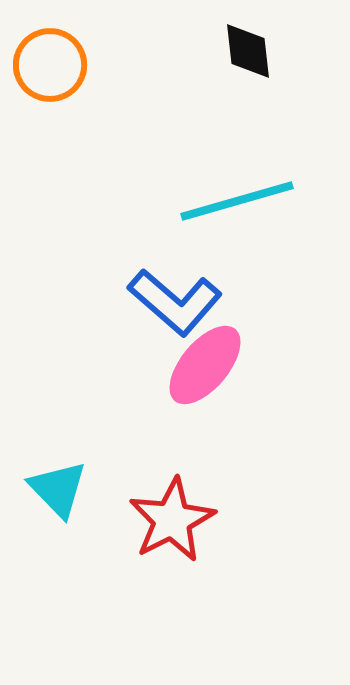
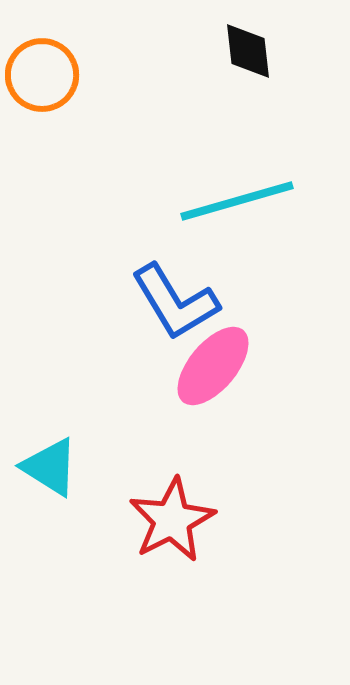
orange circle: moved 8 px left, 10 px down
blue L-shape: rotated 18 degrees clockwise
pink ellipse: moved 8 px right, 1 px down
cyan triangle: moved 8 px left, 22 px up; rotated 14 degrees counterclockwise
